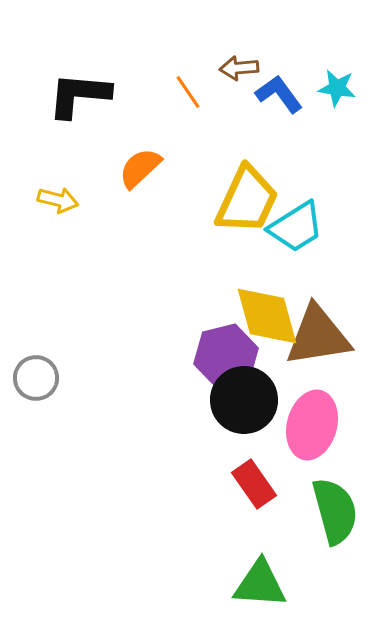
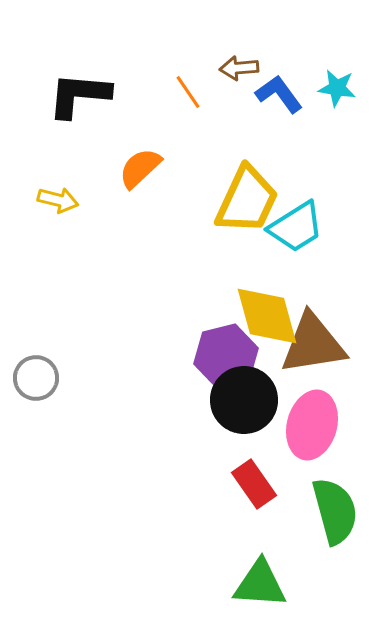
brown triangle: moved 5 px left, 8 px down
